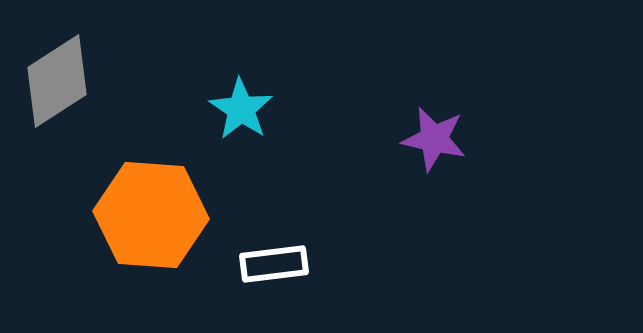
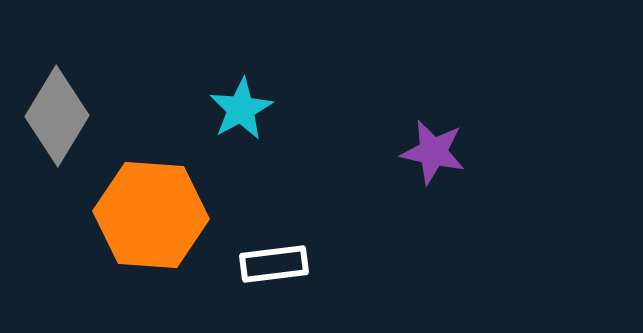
gray diamond: moved 35 px down; rotated 26 degrees counterclockwise
cyan star: rotated 10 degrees clockwise
purple star: moved 1 px left, 13 px down
